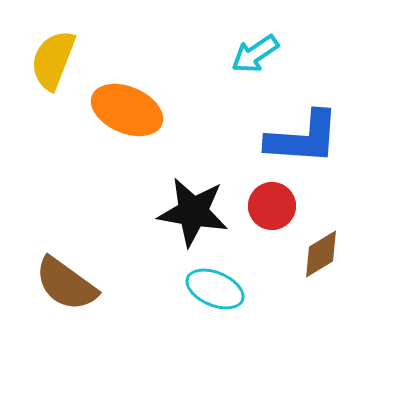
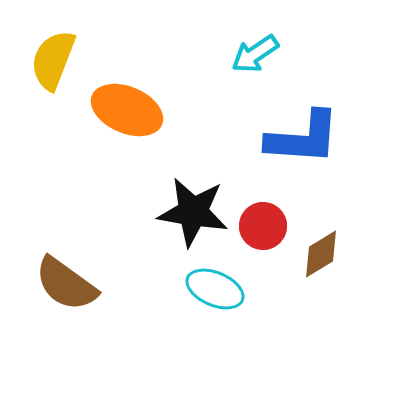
red circle: moved 9 px left, 20 px down
